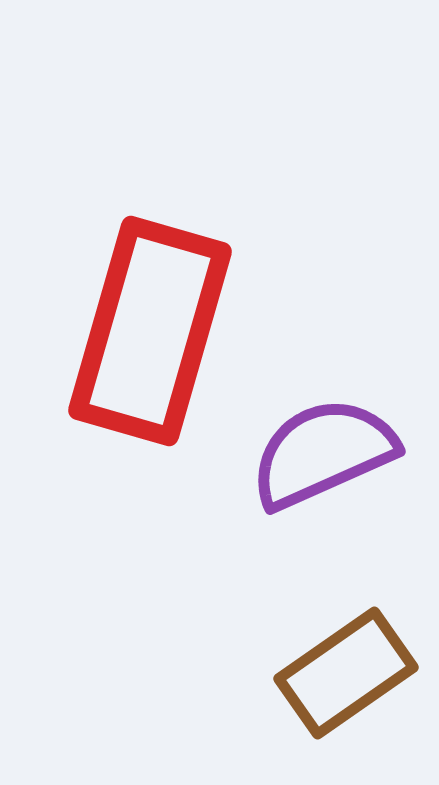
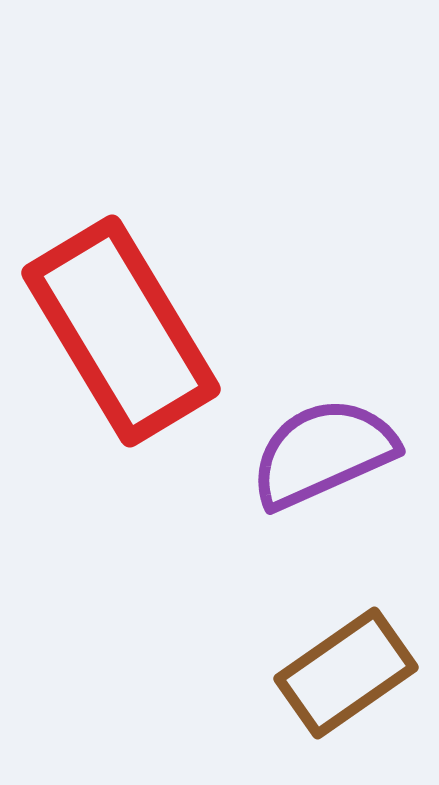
red rectangle: moved 29 px left; rotated 47 degrees counterclockwise
